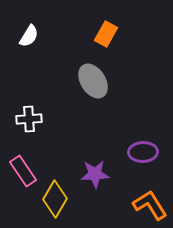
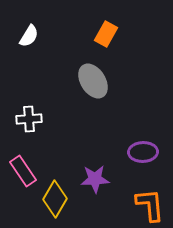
purple star: moved 5 px down
orange L-shape: rotated 27 degrees clockwise
